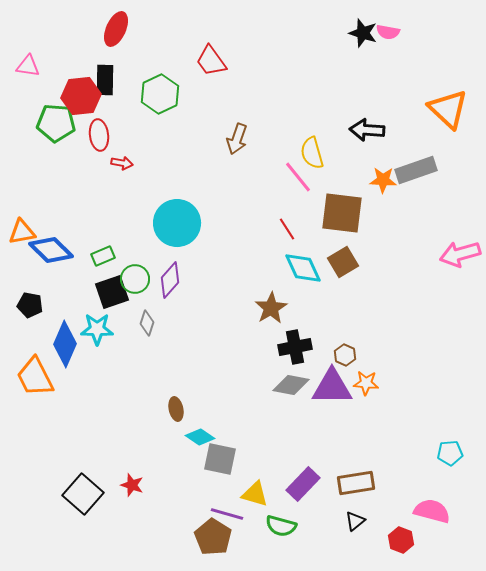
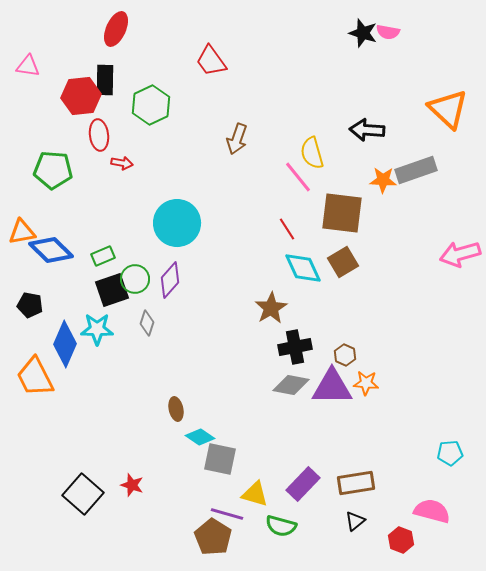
green hexagon at (160, 94): moved 9 px left, 11 px down
green pentagon at (56, 123): moved 3 px left, 47 px down
black square at (112, 292): moved 2 px up
